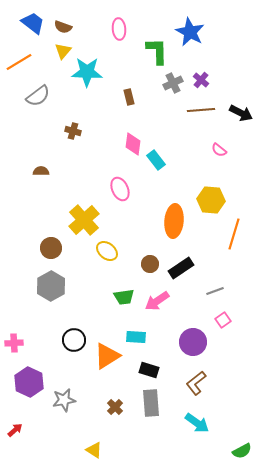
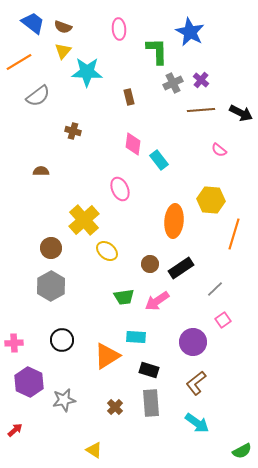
cyan rectangle at (156, 160): moved 3 px right
gray line at (215, 291): moved 2 px up; rotated 24 degrees counterclockwise
black circle at (74, 340): moved 12 px left
